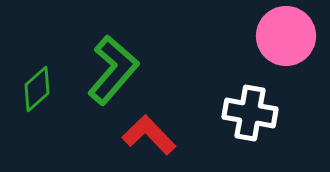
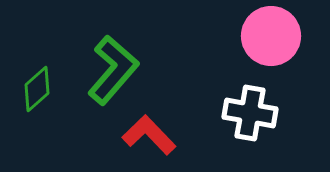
pink circle: moved 15 px left
